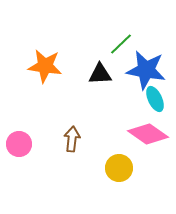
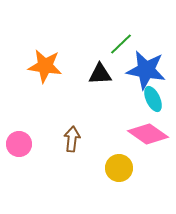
cyan ellipse: moved 2 px left
